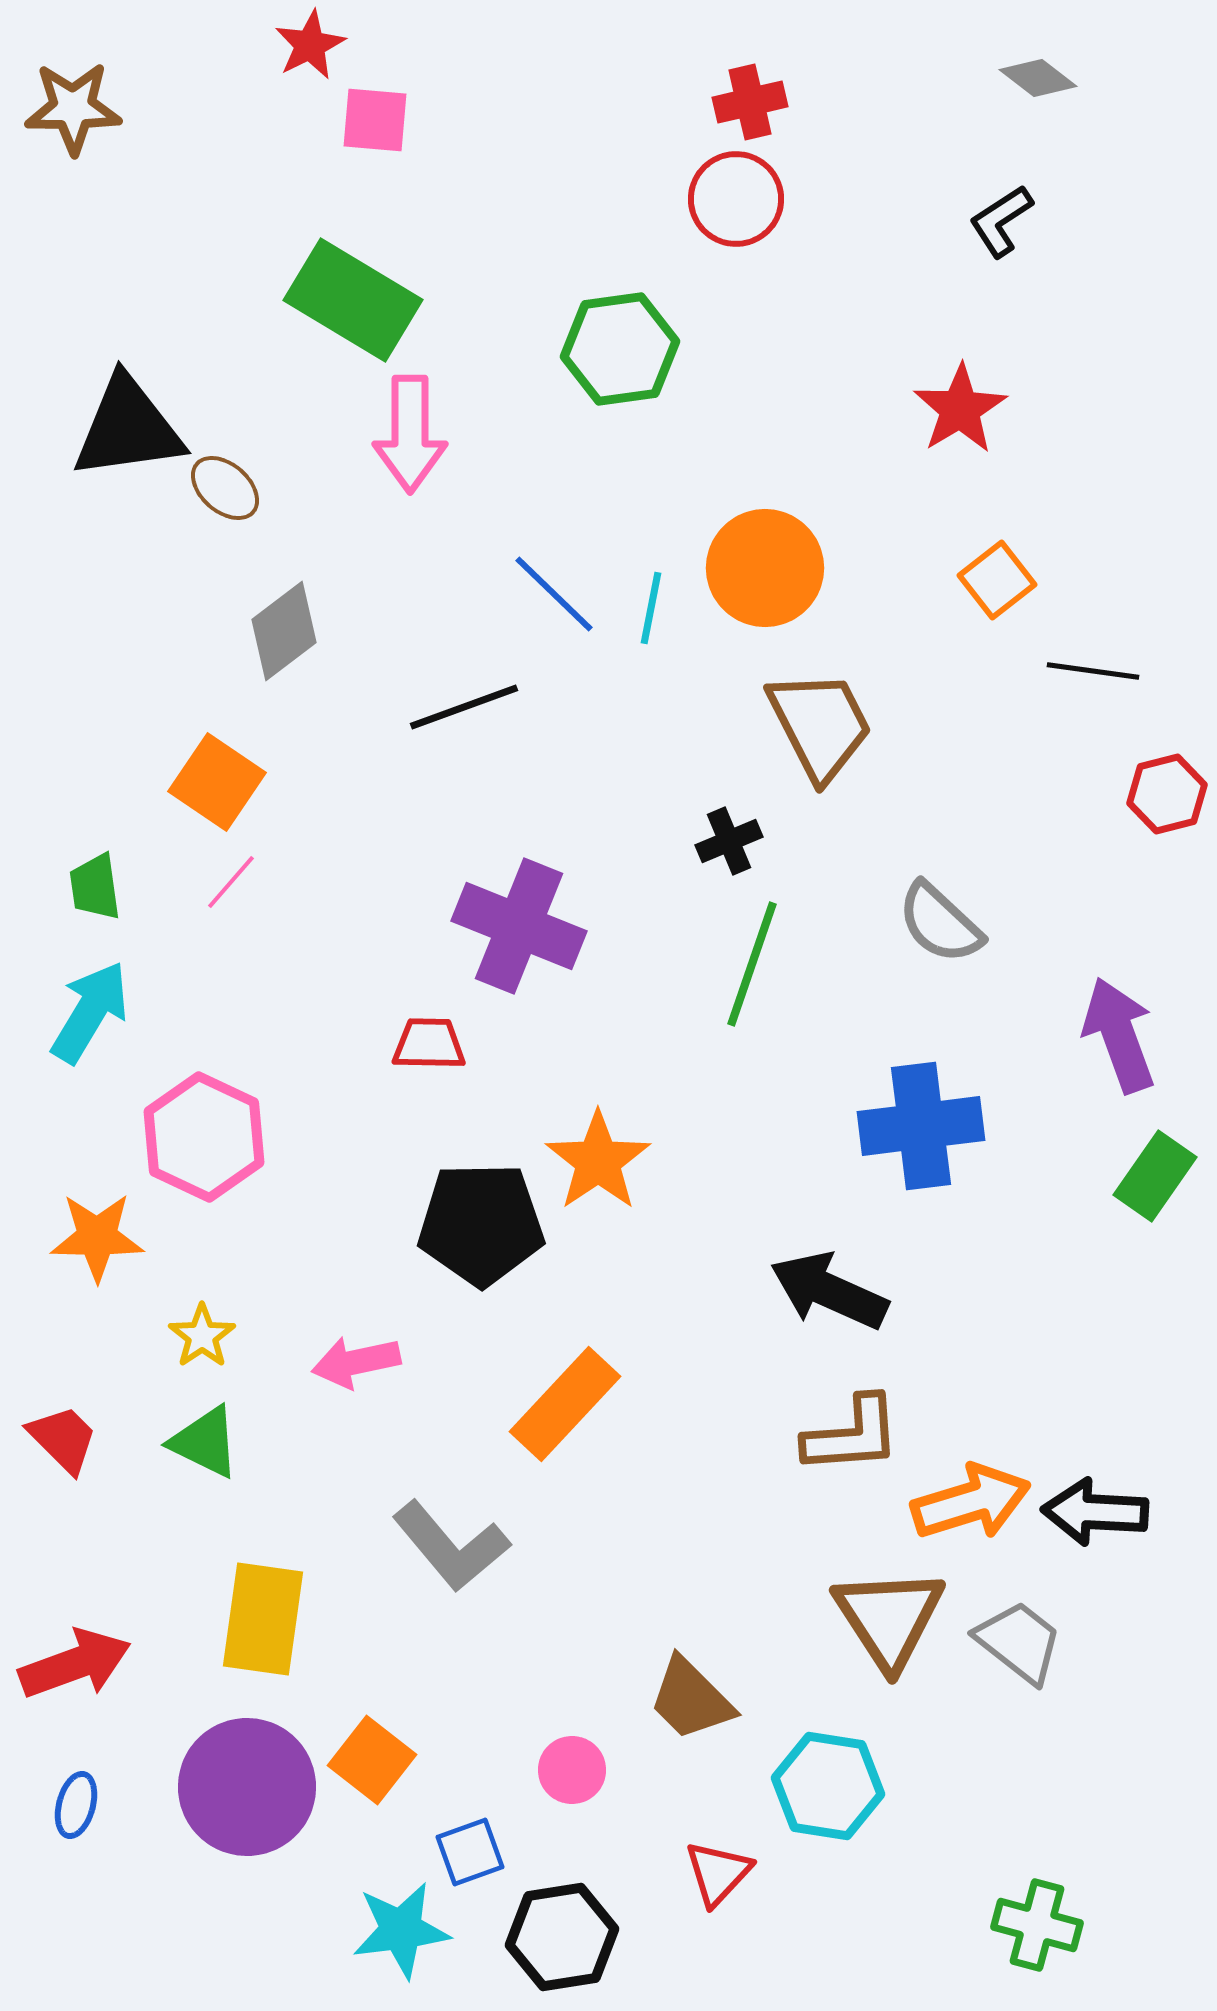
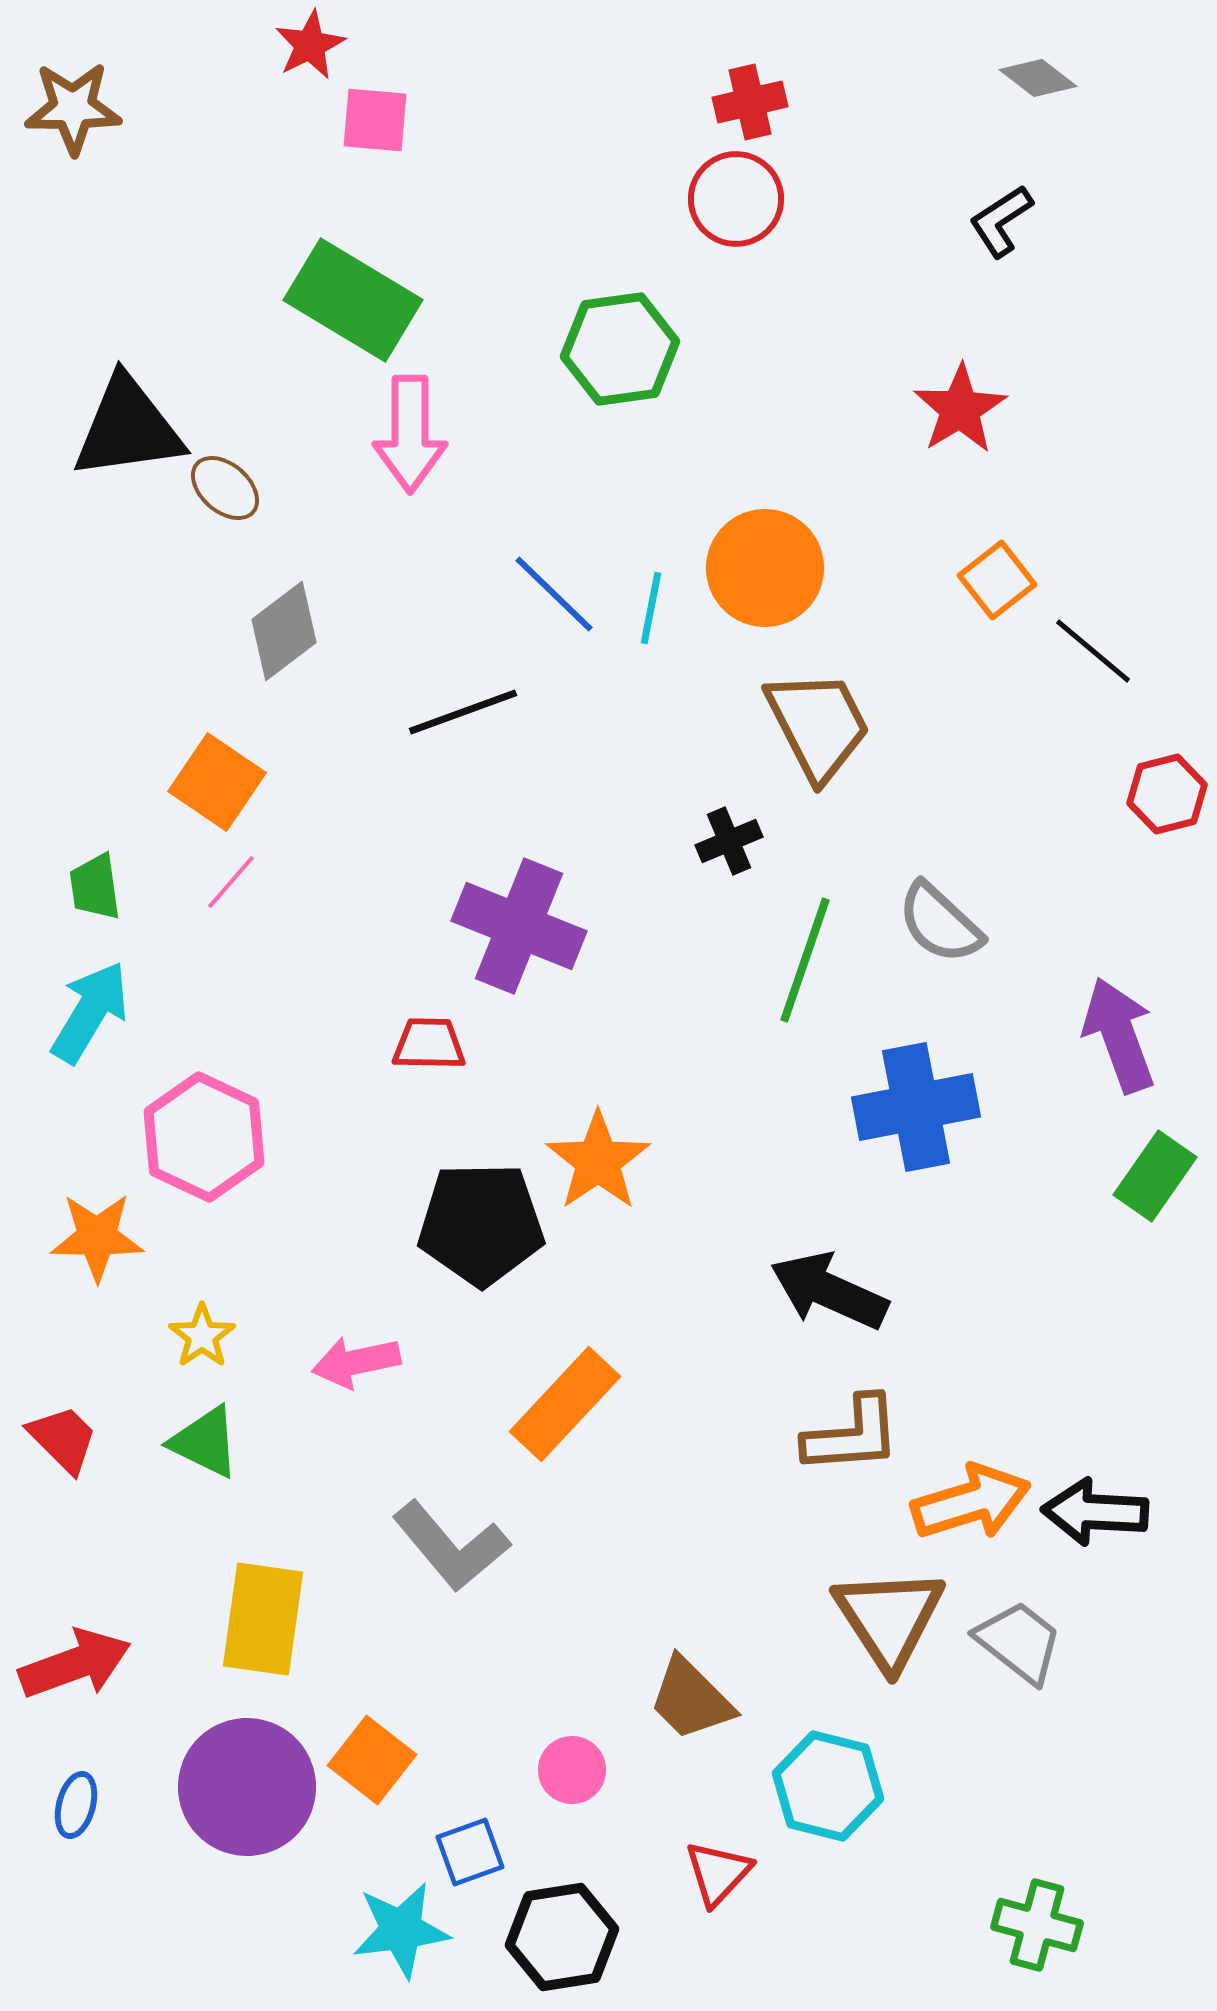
black line at (1093, 671): moved 20 px up; rotated 32 degrees clockwise
black line at (464, 707): moved 1 px left, 5 px down
brown trapezoid at (820, 725): moved 2 px left
green line at (752, 964): moved 53 px right, 4 px up
blue cross at (921, 1126): moved 5 px left, 19 px up; rotated 4 degrees counterclockwise
cyan hexagon at (828, 1786): rotated 5 degrees clockwise
